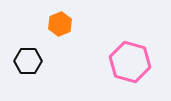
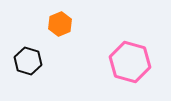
black hexagon: rotated 16 degrees clockwise
